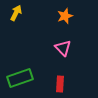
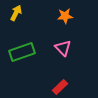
orange star: rotated 14 degrees clockwise
green rectangle: moved 2 px right, 26 px up
red rectangle: moved 3 px down; rotated 42 degrees clockwise
